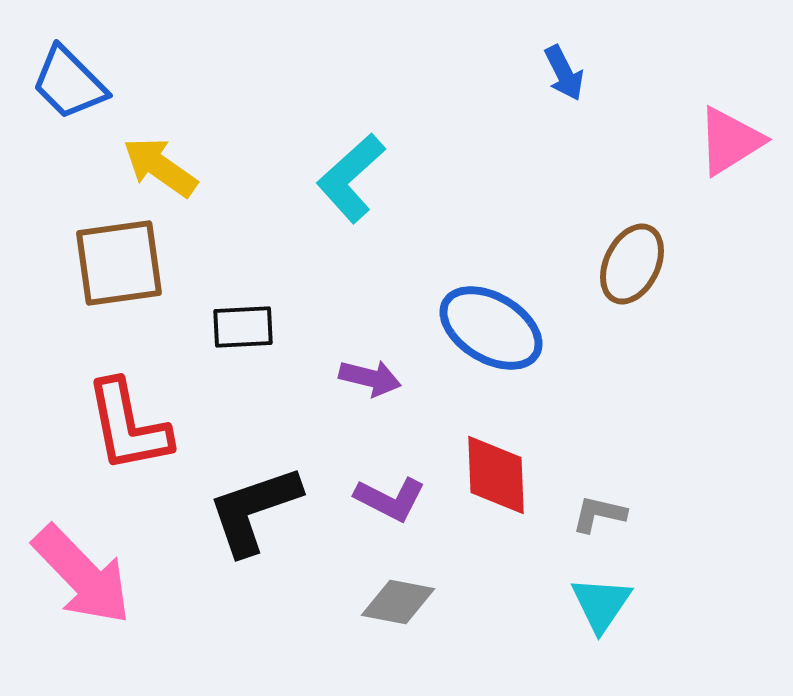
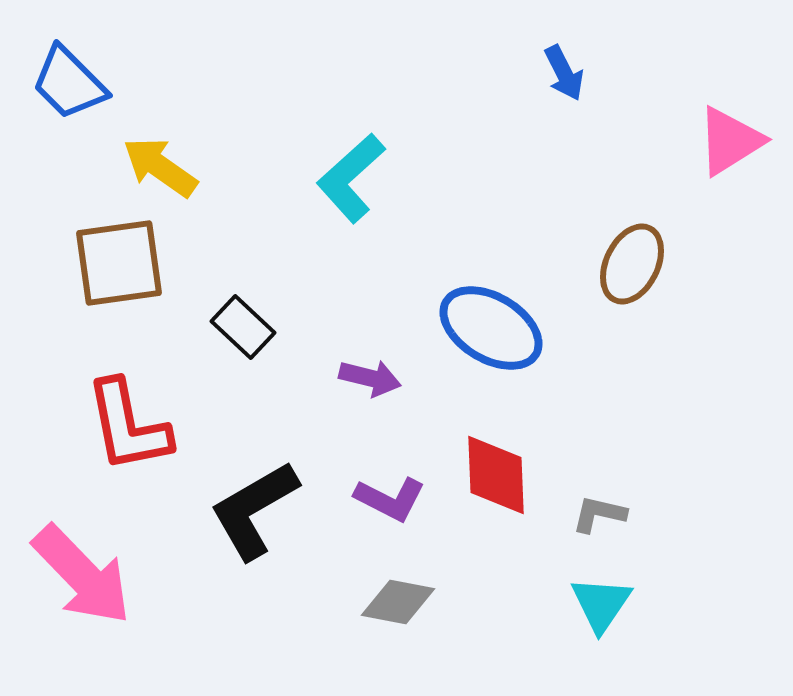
black rectangle: rotated 46 degrees clockwise
black L-shape: rotated 11 degrees counterclockwise
